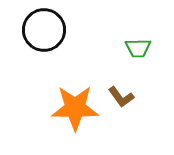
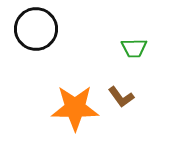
black circle: moved 8 px left, 1 px up
green trapezoid: moved 4 px left
